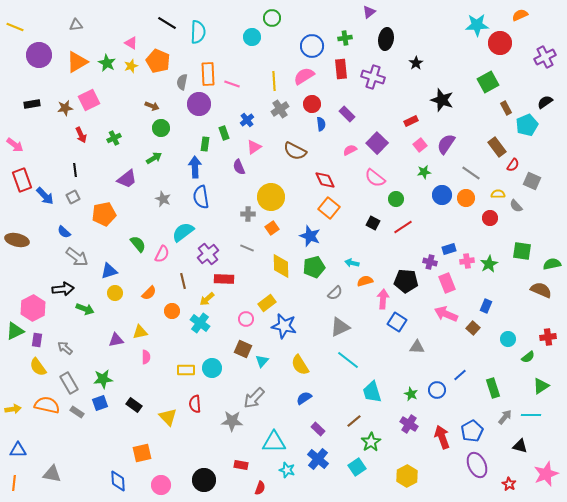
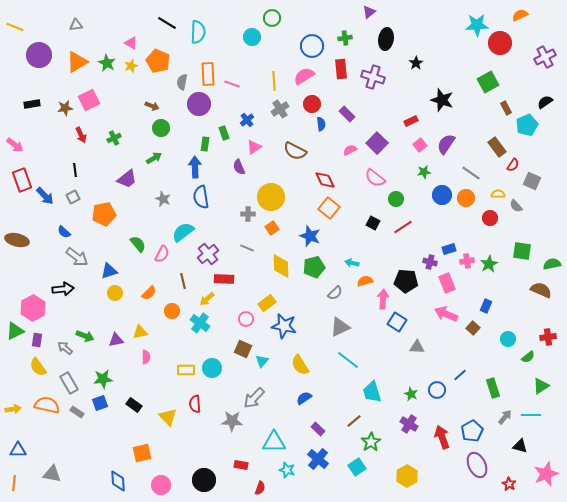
green arrow at (85, 309): moved 27 px down
